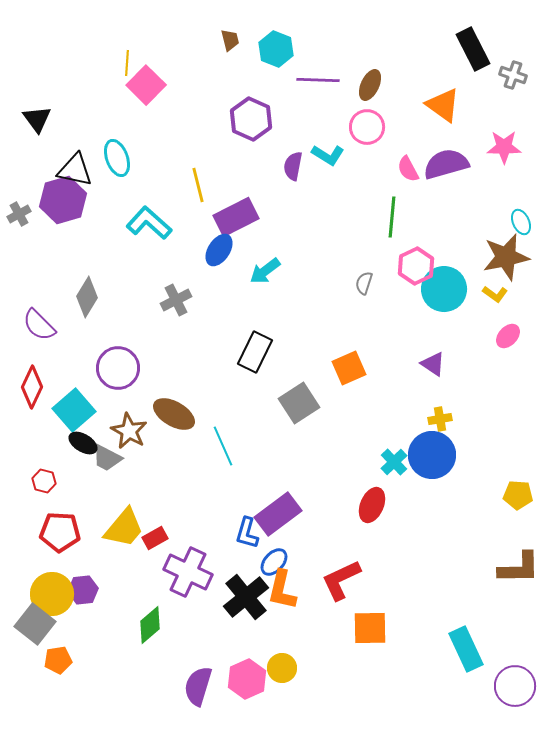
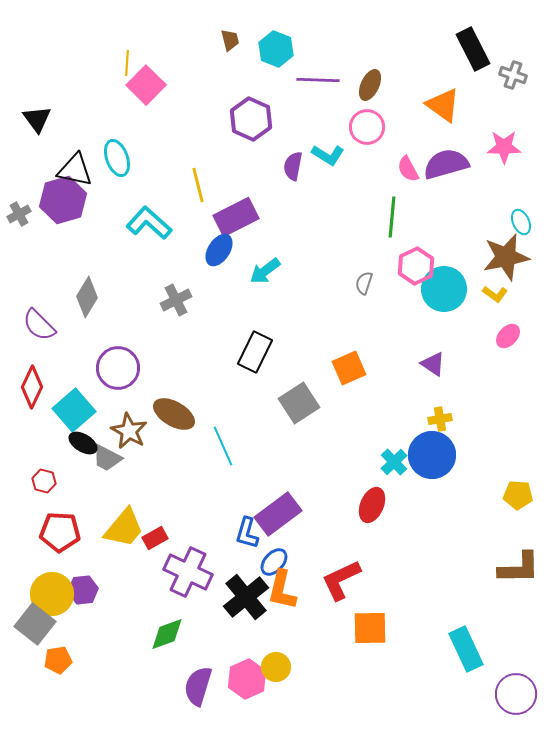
green diamond at (150, 625): moved 17 px right, 9 px down; rotated 21 degrees clockwise
yellow circle at (282, 668): moved 6 px left, 1 px up
purple circle at (515, 686): moved 1 px right, 8 px down
